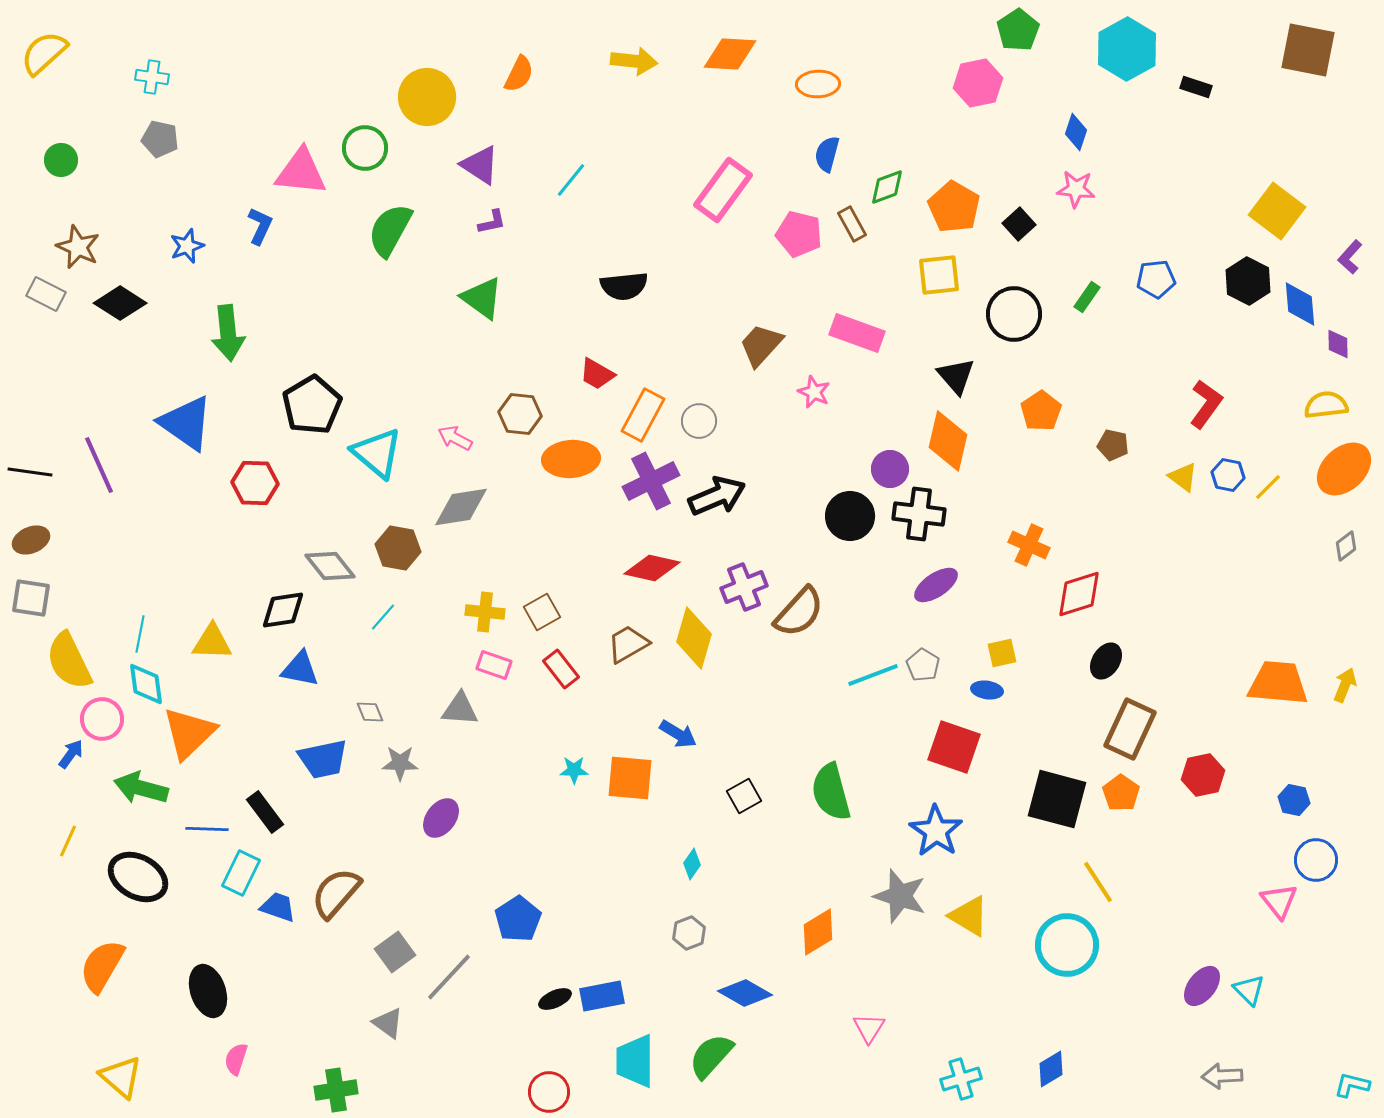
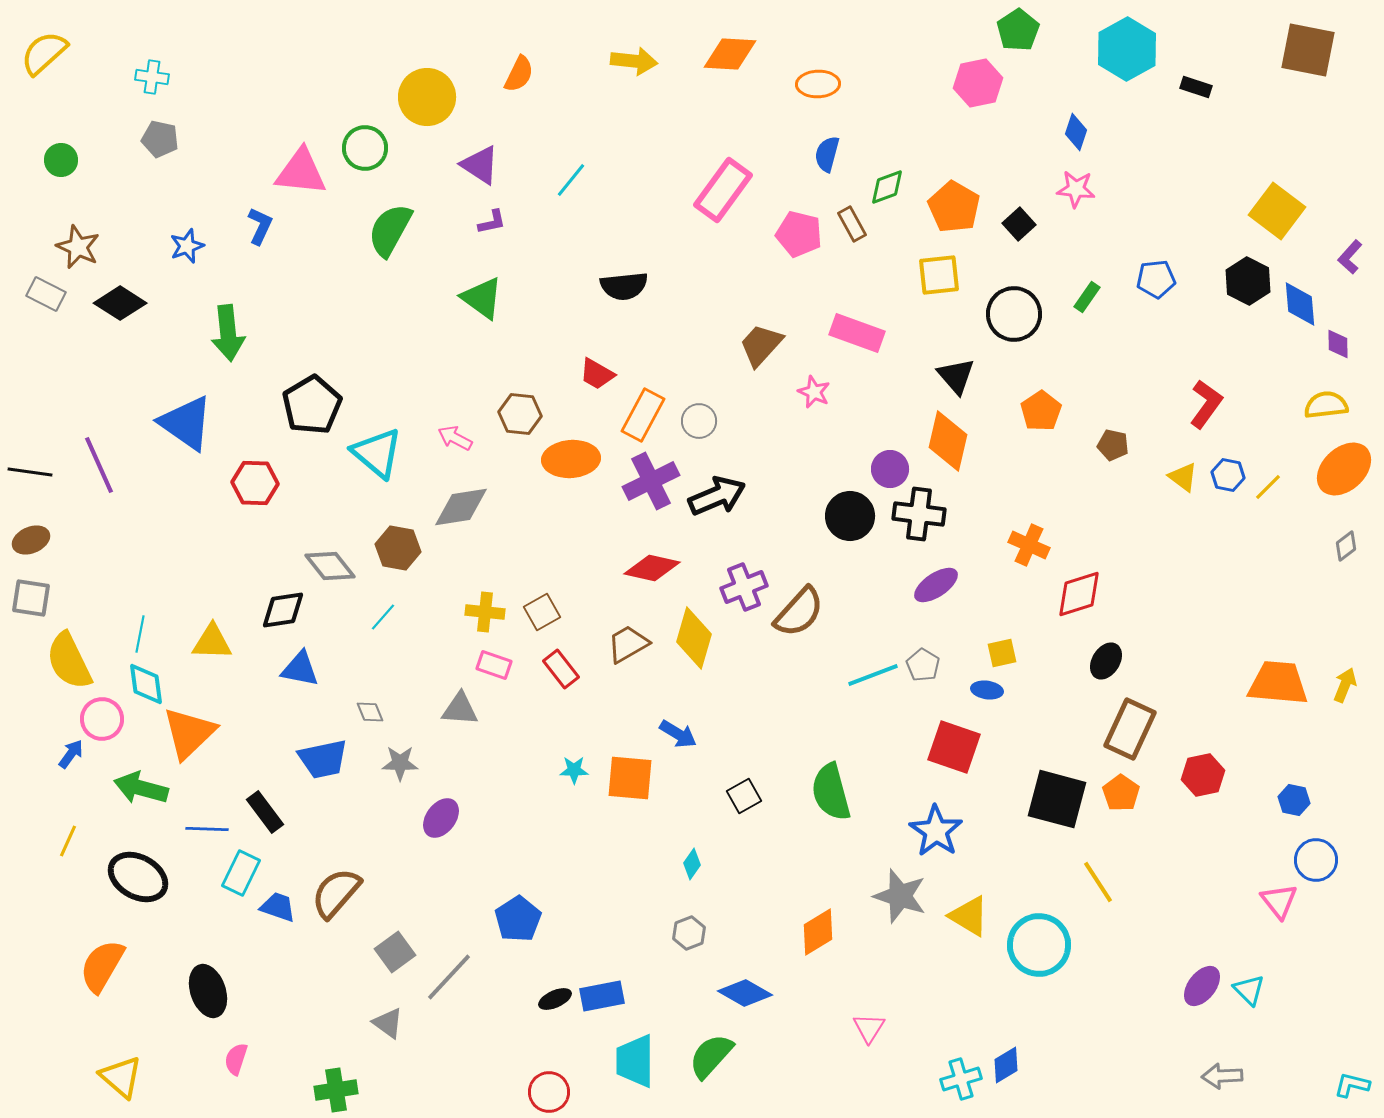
cyan circle at (1067, 945): moved 28 px left
blue diamond at (1051, 1069): moved 45 px left, 4 px up
